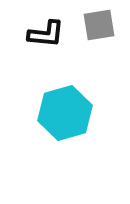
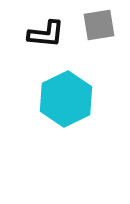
cyan hexagon: moved 1 px right, 14 px up; rotated 10 degrees counterclockwise
